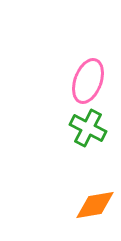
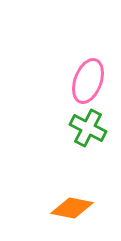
orange diamond: moved 23 px left, 3 px down; rotated 21 degrees clockwise
